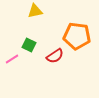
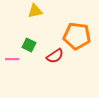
pink line: rotated 32 degrees clockwise
